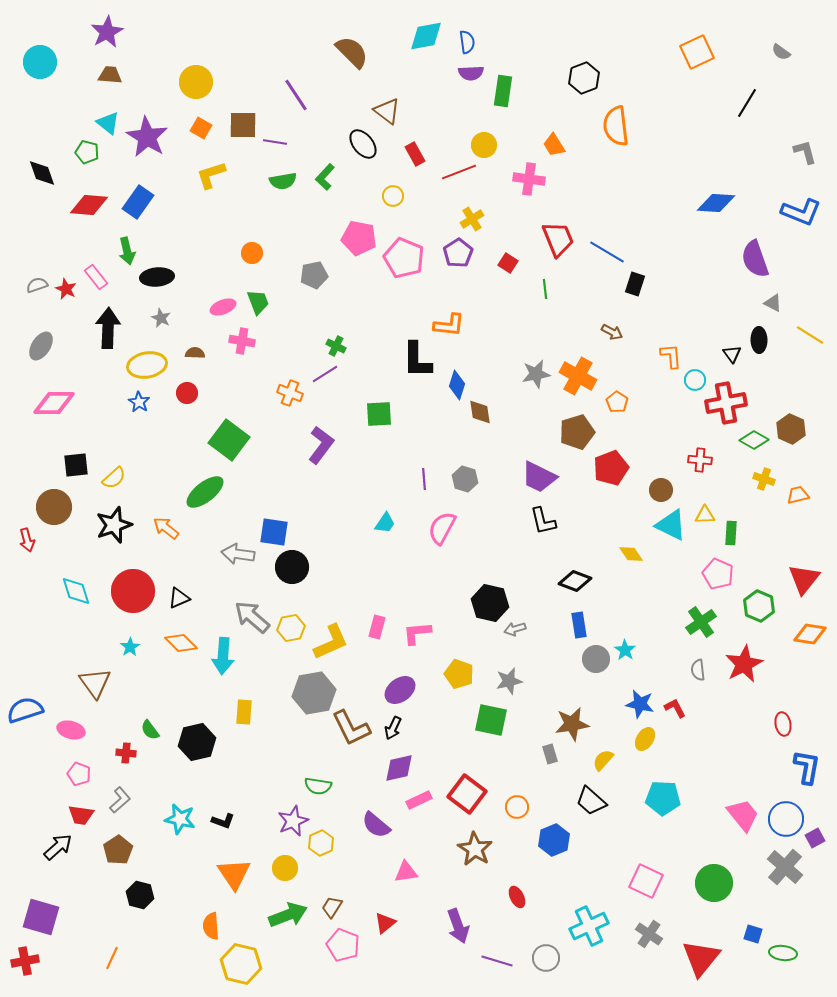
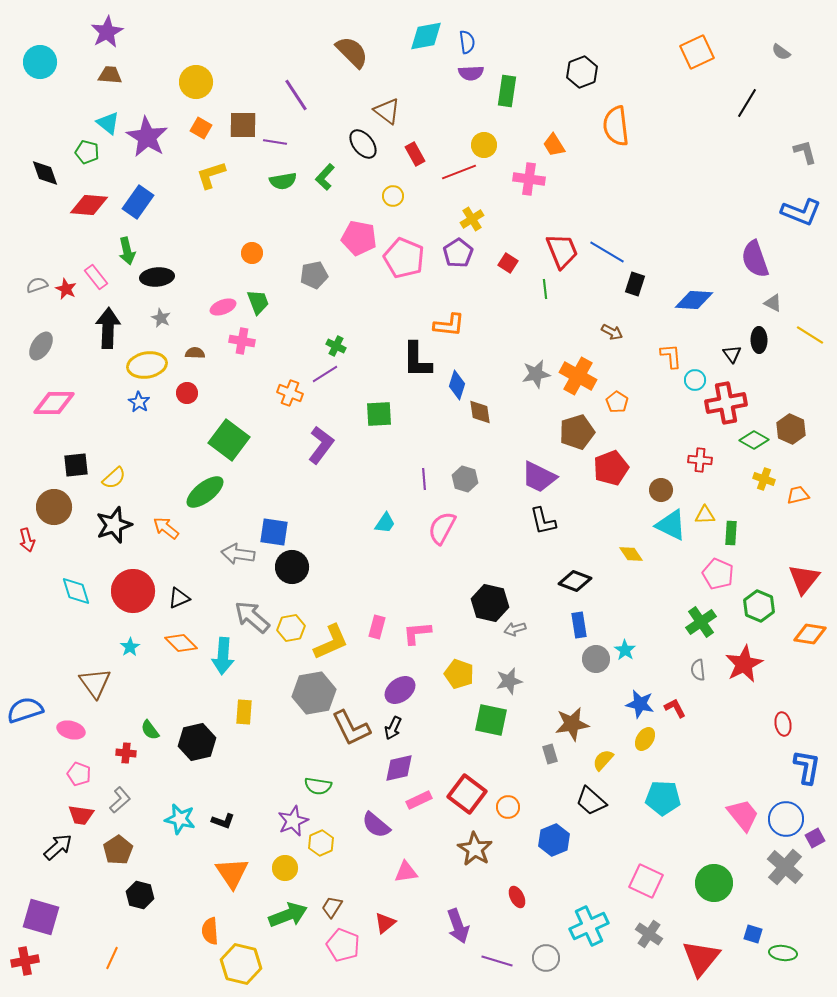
black hexagon at (584, 78): moved 2 px left, 6 px up
green rectangle at (503, 91): moved 4 px right
black diamond at (42, 173): moved 3 px right
blue diamond at (716, 203): moved 22 px left, 97 px down
red trapezoid at (558, 239): moved 4 px right, 12 px down
orange circle at (517, 807): moved 9 px left
orange triangle at (234, 874): moved 2 px left, 1 px up
orange semicircle at (211, 926): moved 1 px left, 5 px down
